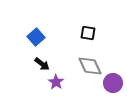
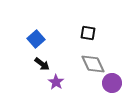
blue square: moved 2 px down
gray diamond: moved 3 px right, 2 px up
purple circle: moved 1 px left
